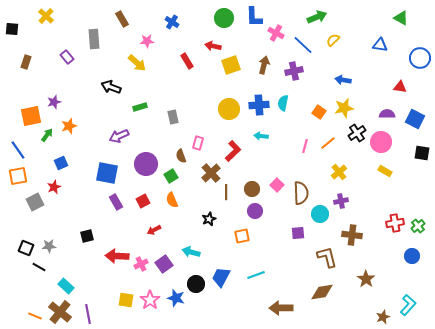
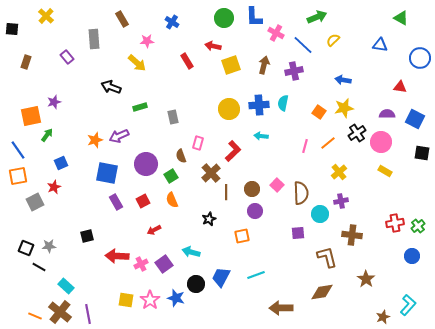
orange star at (69, 126): moved 26 px right, 14 px down
